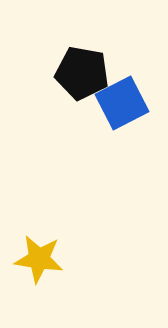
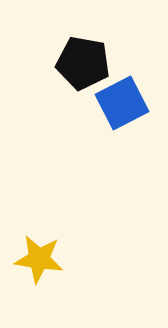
black pentagon: moved 1 px right, 10 px up
